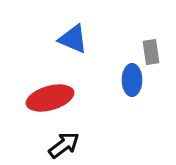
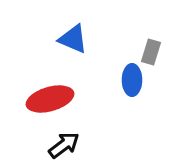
gray rectangle: rotated 25 degrees clockwise
red ellipse: moved 1 px down
